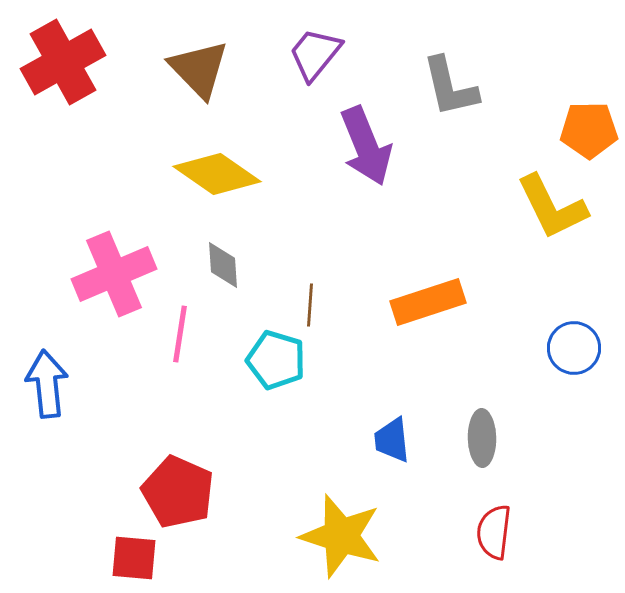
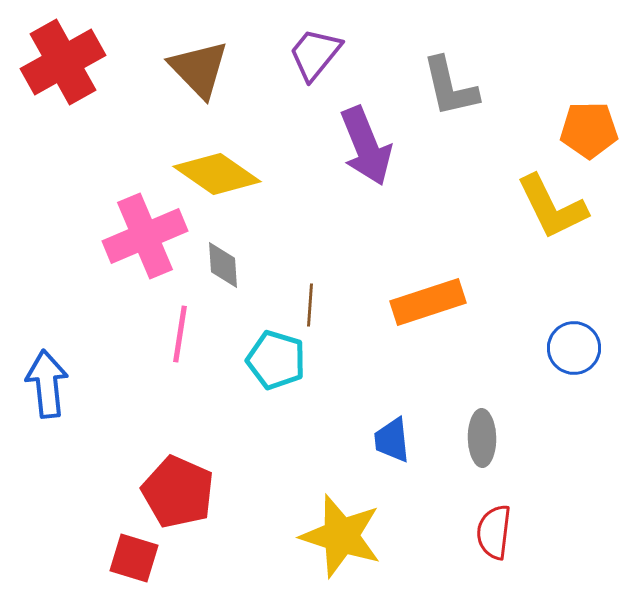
pink cross: moved 31 px right, 38 px up
red square: rotated 12 degrees clockwise
